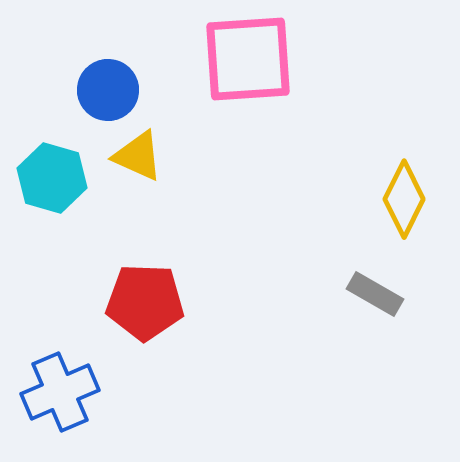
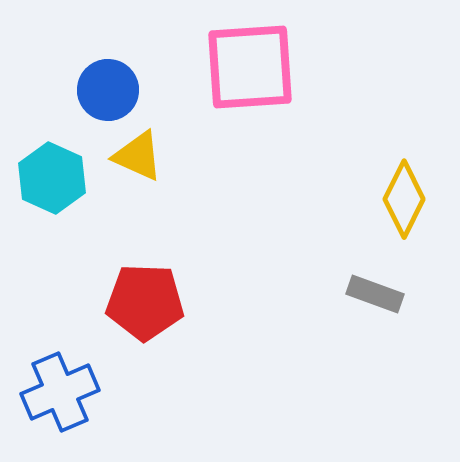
pink square: moved 2 px right, 8 px down
cyan hexagon: rotated 8 degrees clockwise
gray rectangle: rotated 10 degrees counterclockwise
